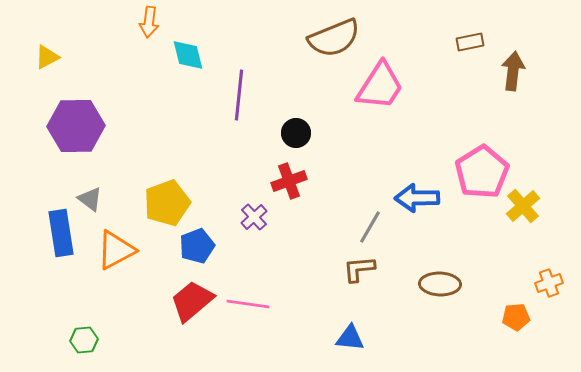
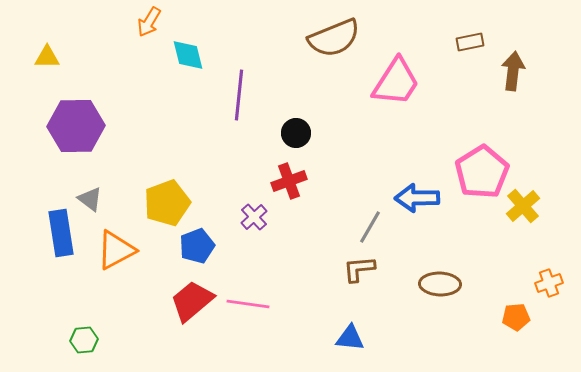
orange arrow: rotated 24 degrees clockwise
yellow triangle: rotated 28 degrees clockwise
pink trapezoid: moved 16 px right, 4 px up
